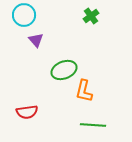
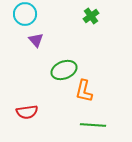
cyan circle: moved 1 px right, 1 px up
